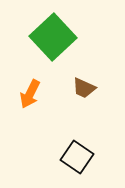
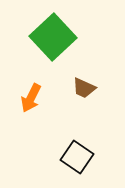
orange arrow: moved 1 px right, 4 px down
